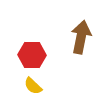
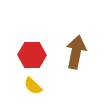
brown arrow: moved 5 px left, 15 px down
